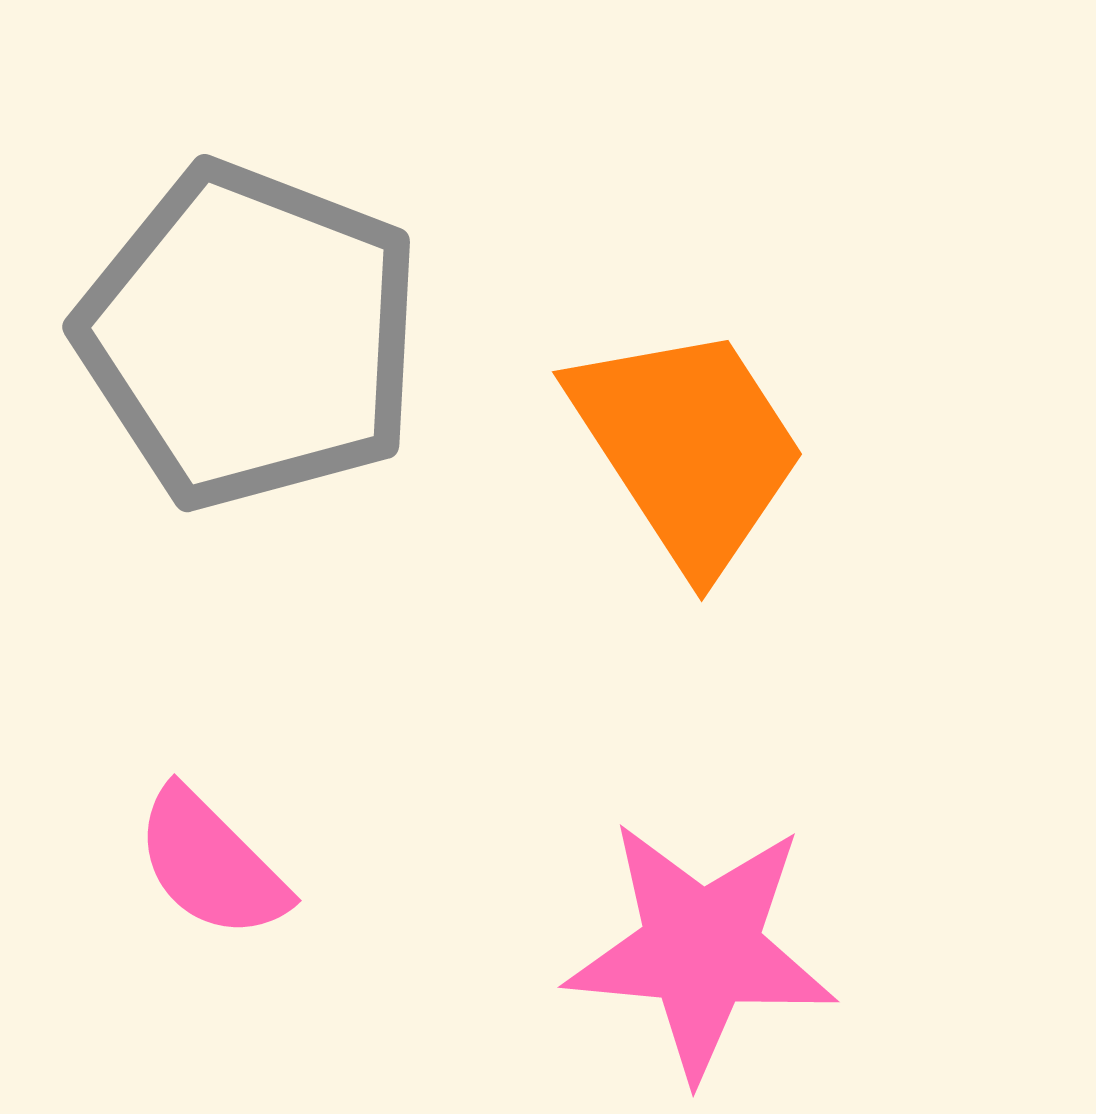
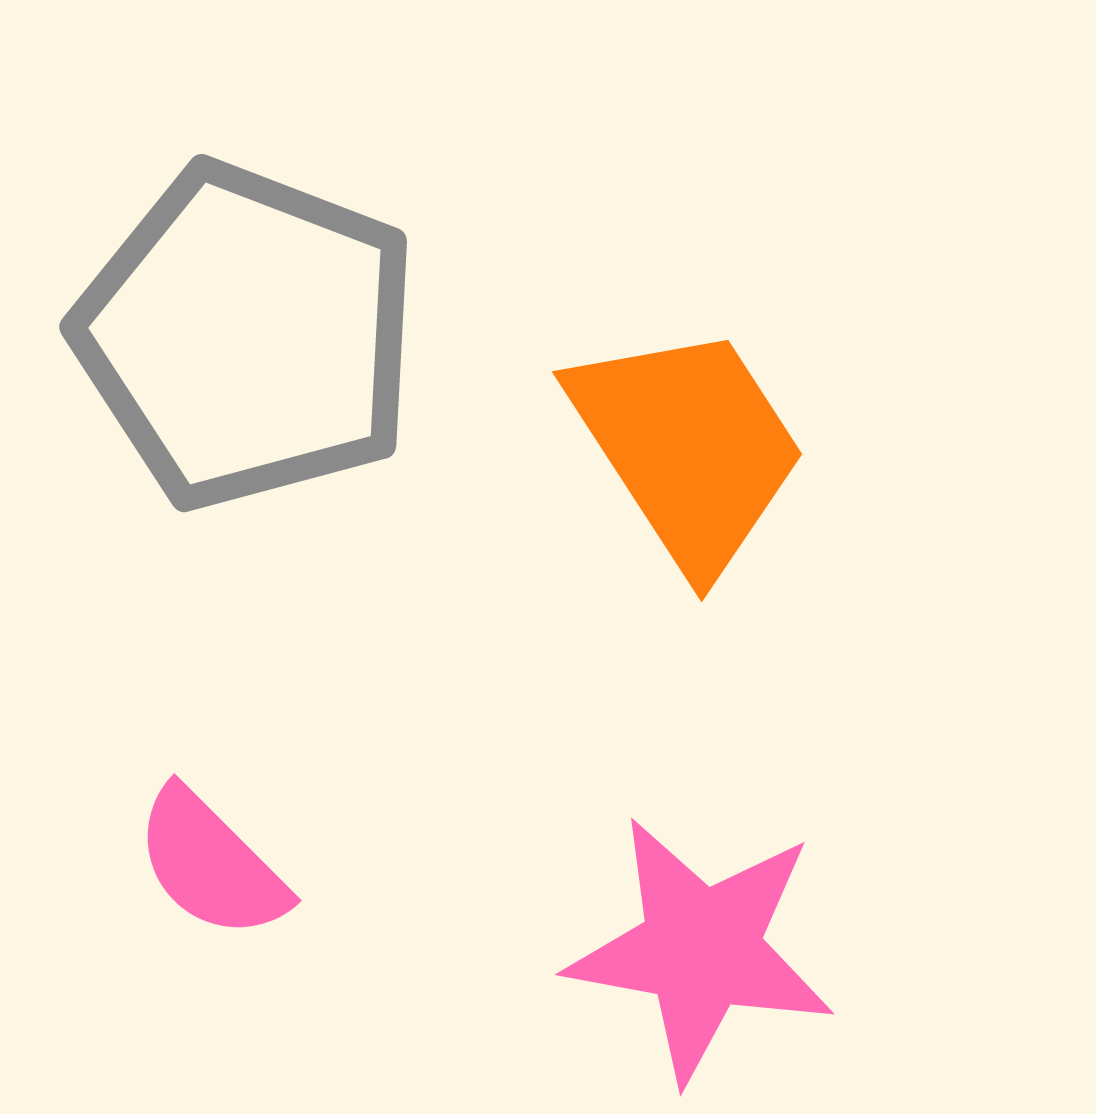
gray pentagon: moved 3 px left
pink star: rotated 5 degrees clockwise
